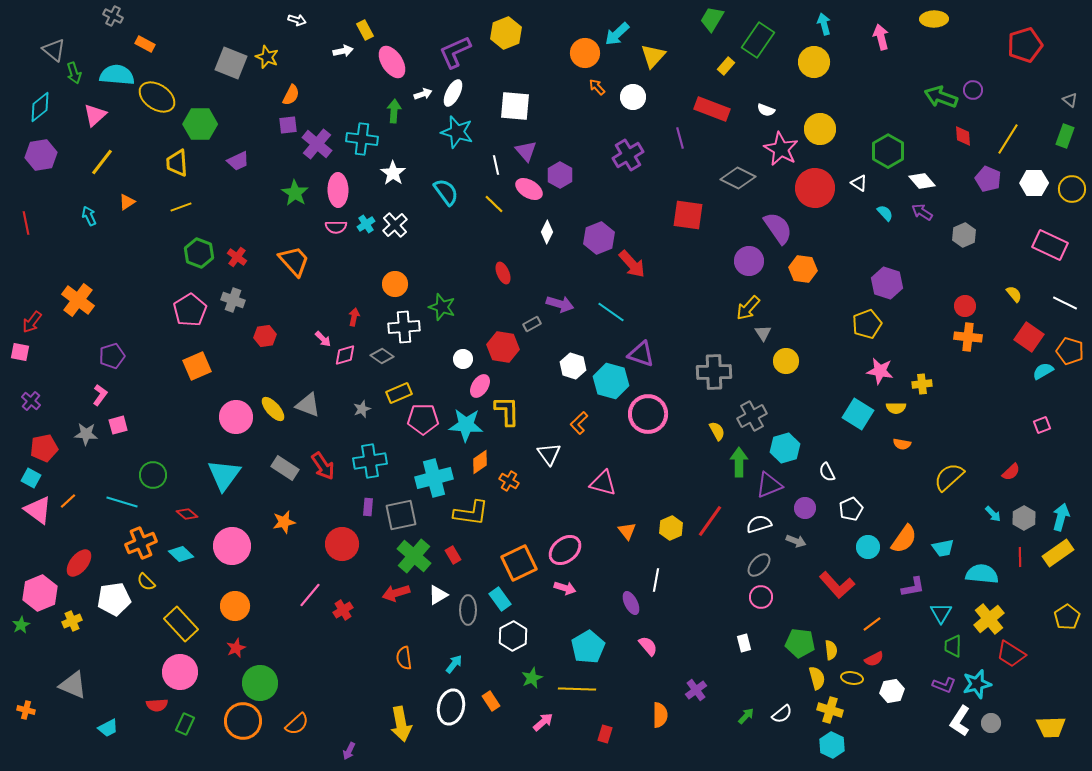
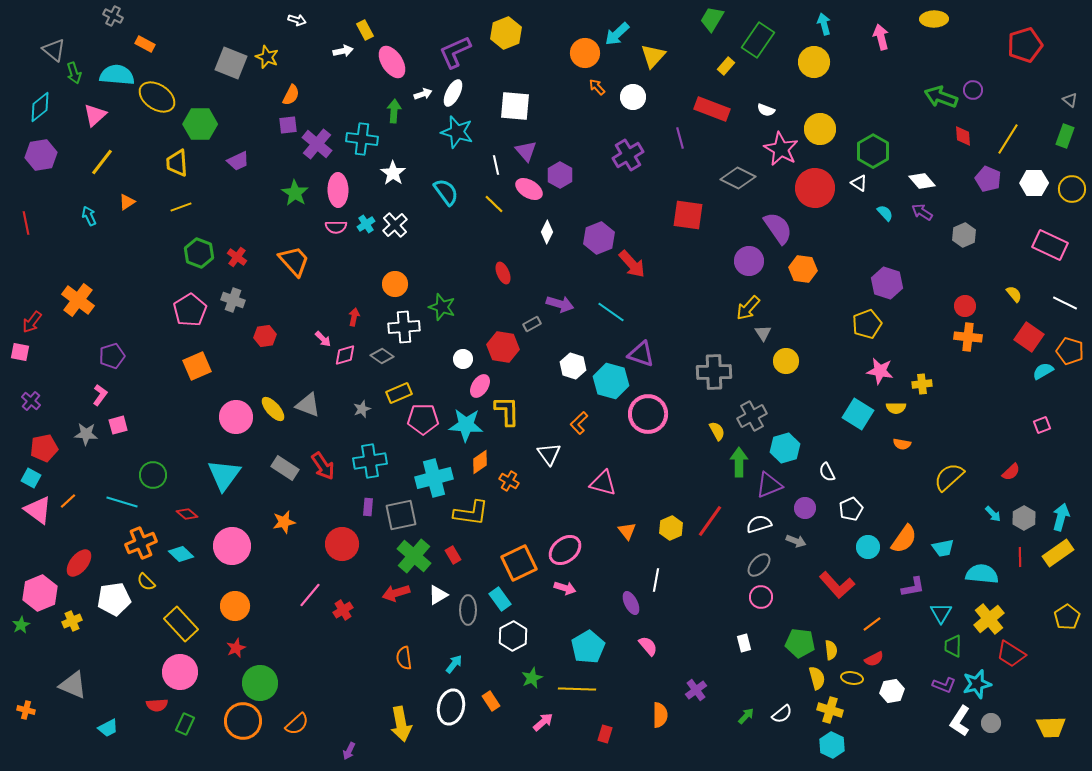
green hexagon at (888, 151): moved 15 px left
